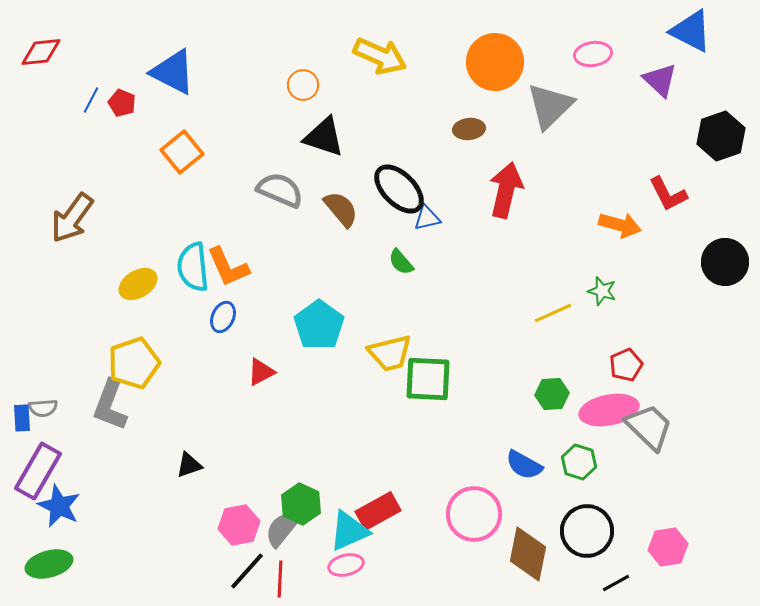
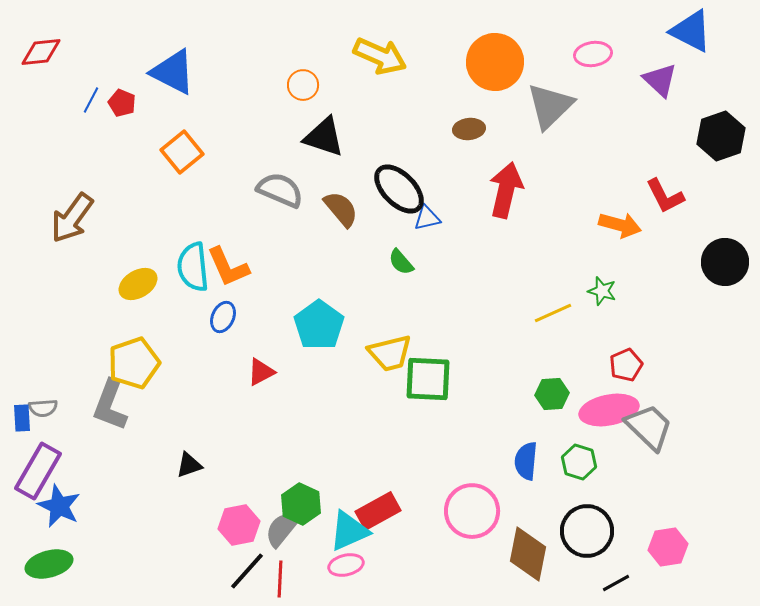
red L-shape at (668, 194): moved 3 px left, 2 px down
blue semicircle at (524, 465): moved 2 px right, 4 px up; rotated 66 degrees clockwise
pink circle at (474, 514): moved 2 px left, 3 px up
